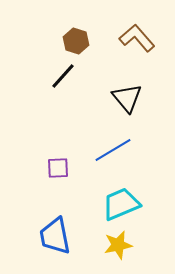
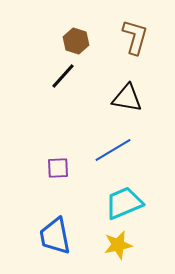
brown L-shape: moved 2 px left, 1 px up; rotated 57 degrees clockwise
black triangle: rotated 40 degrees counterclockwise
cyan trapezoid: moved 3 px right, 1 px up
